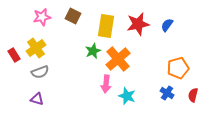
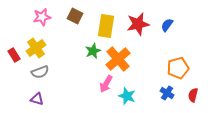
brown square: moved 2 px right
pink arrow: rotated 24 degrees clockwise
